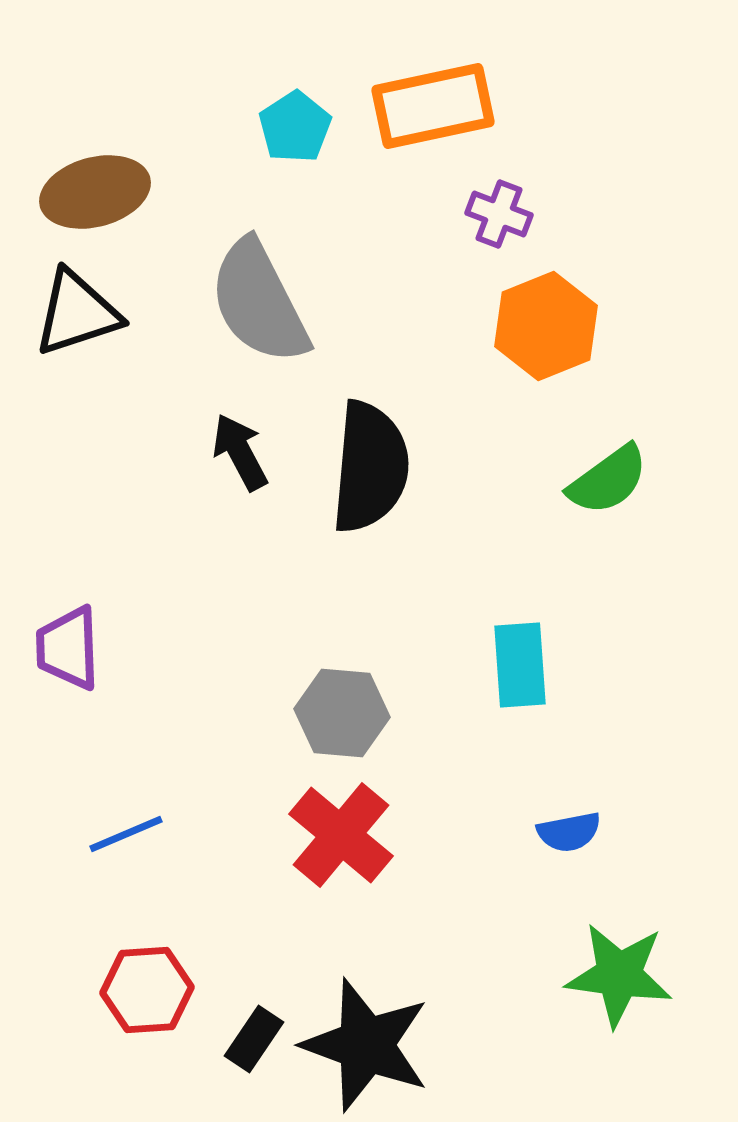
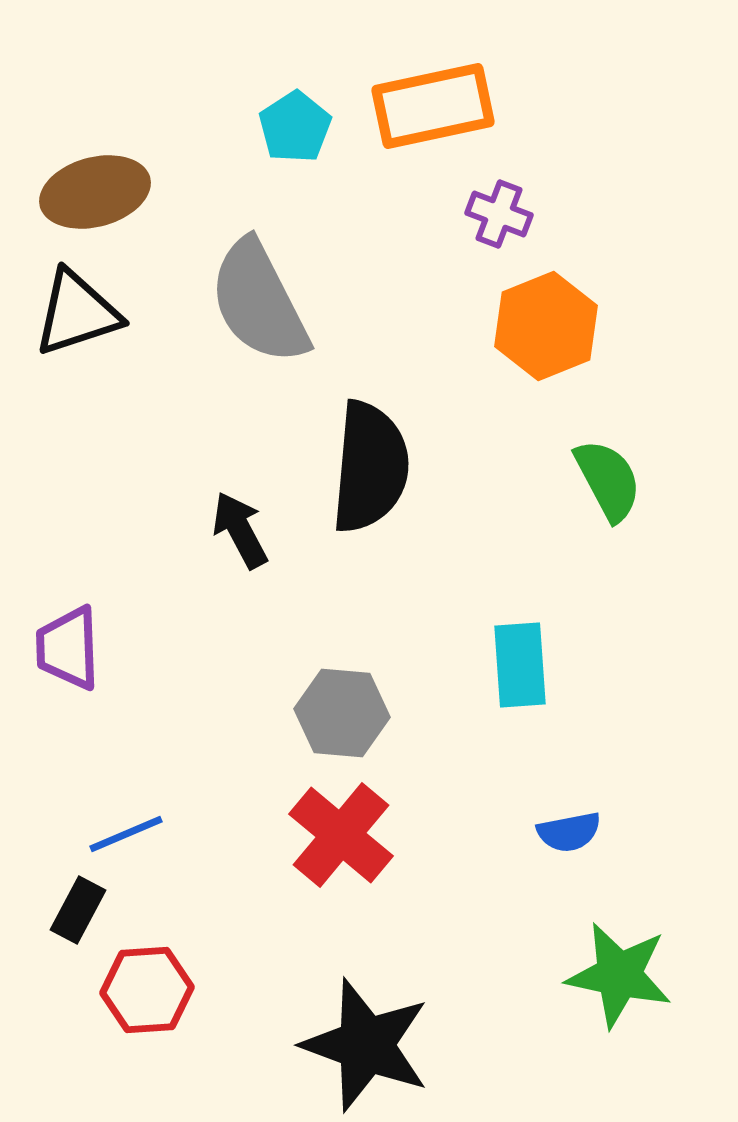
black arrow: moved 78 px down
green semicircle: rotated 82 degrees counterclockwise
green star: rotated 4 degrees clockwise
black rectangle: moved 176 px left, 129 px up; rotated 6 degrees counterclockwise
